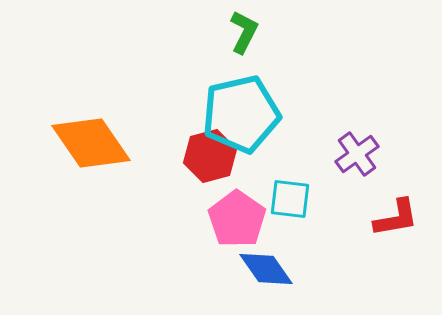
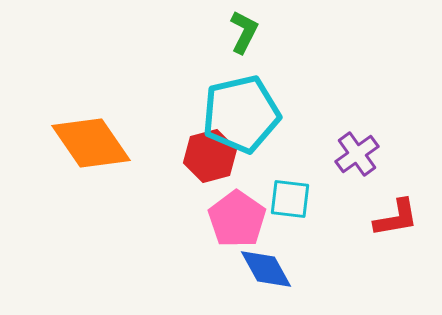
blue diamond: rotated 6 degrees clockwise
